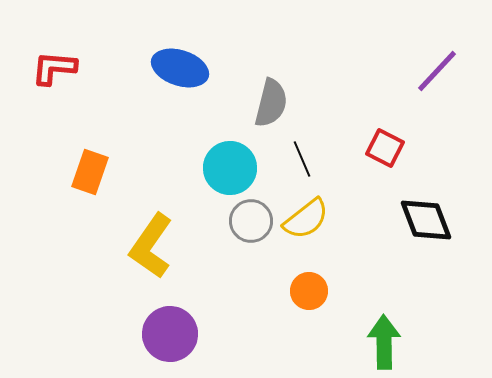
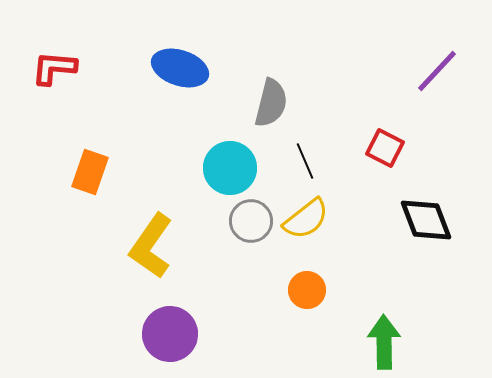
black line: moved 3 px right, 2 px down
orange circle: moved 2 px left, 1 px up
